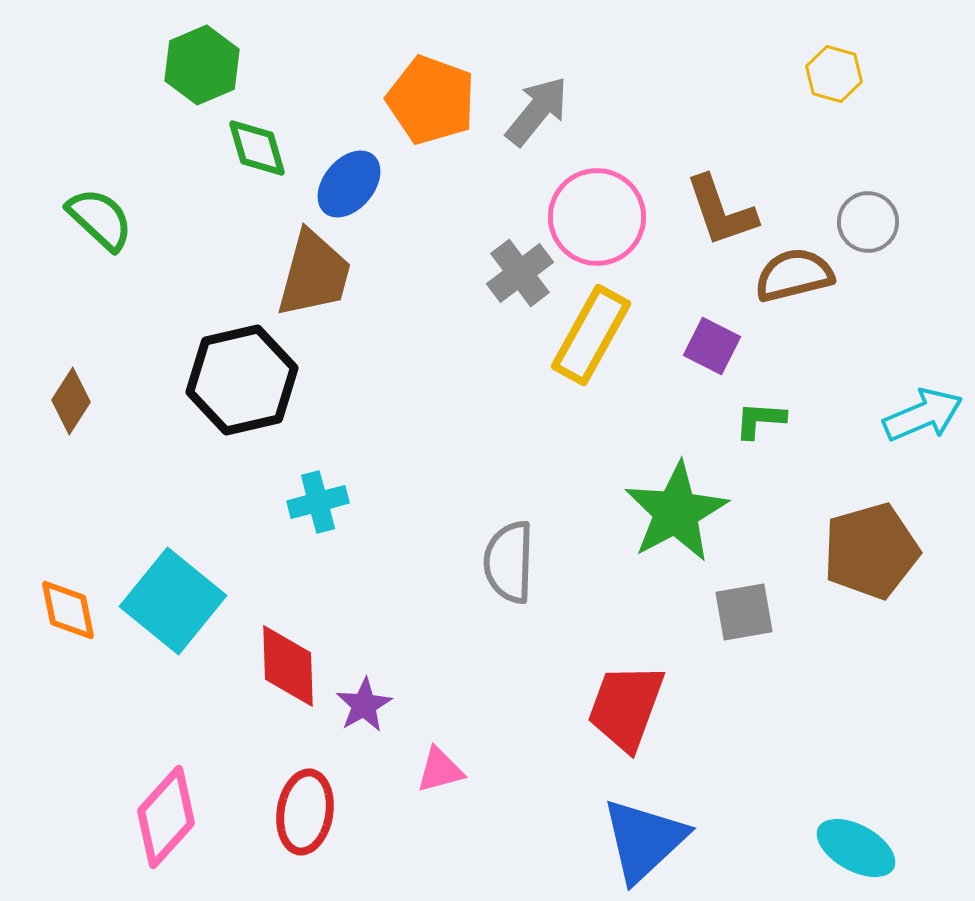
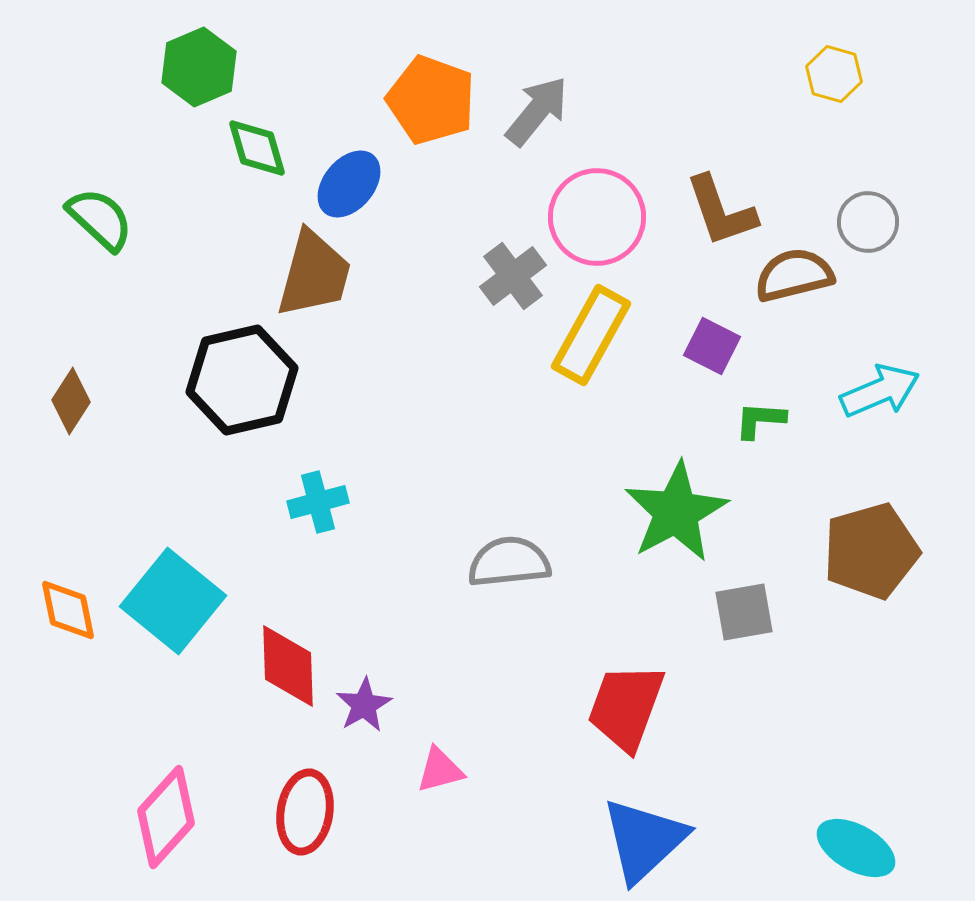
green hexagon: moved 3 px left, 2 px down
gray cross: moved 7 px left, 3 px down
cyan arrow: moved 43 px left, 24 px up
gray semicircle: rotated 82 degrees clockwise
